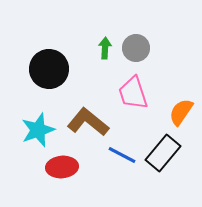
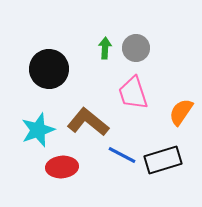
black rectangle: moved 7 px down; rotated 33 degrees clockwise
